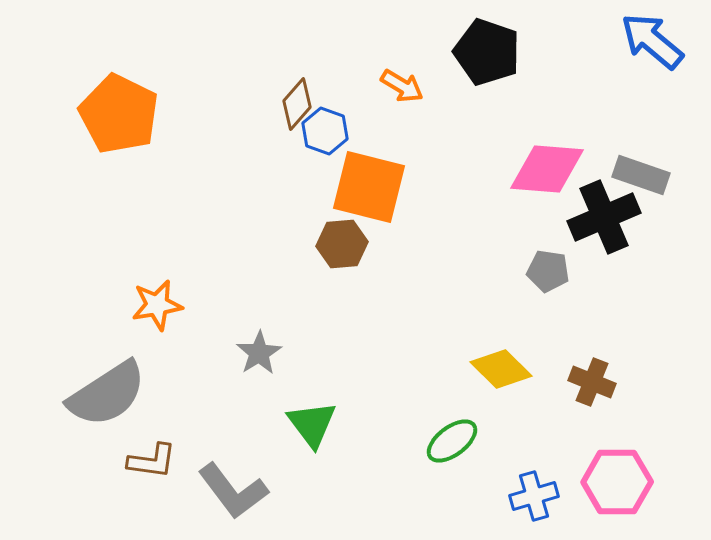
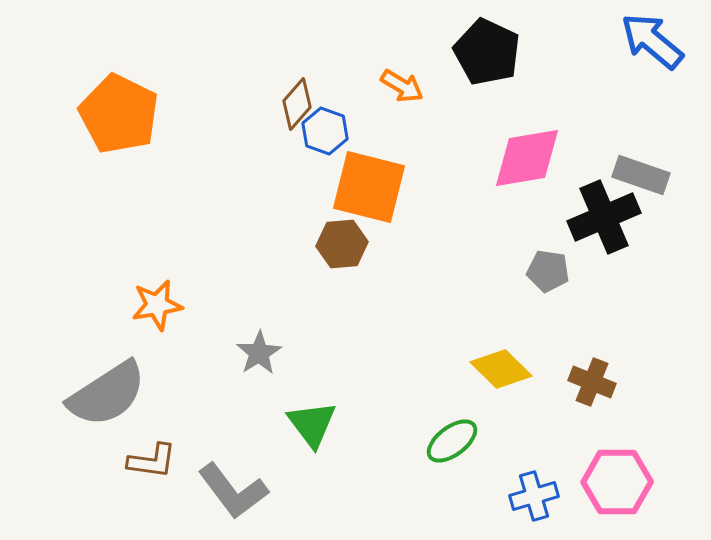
black pentagon: rotated 6 degrees clockwise
pink diamond: moved 20 px left, 11 px up; rotated 14 degrees counterclockwise
